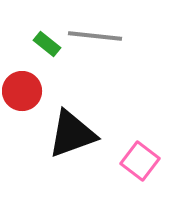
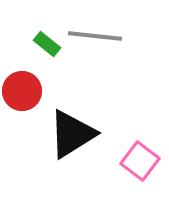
black triangle: rotated 12 degrees counterclockwise
